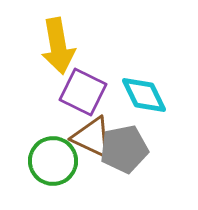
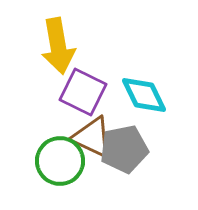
green circle: moved 7 px right
